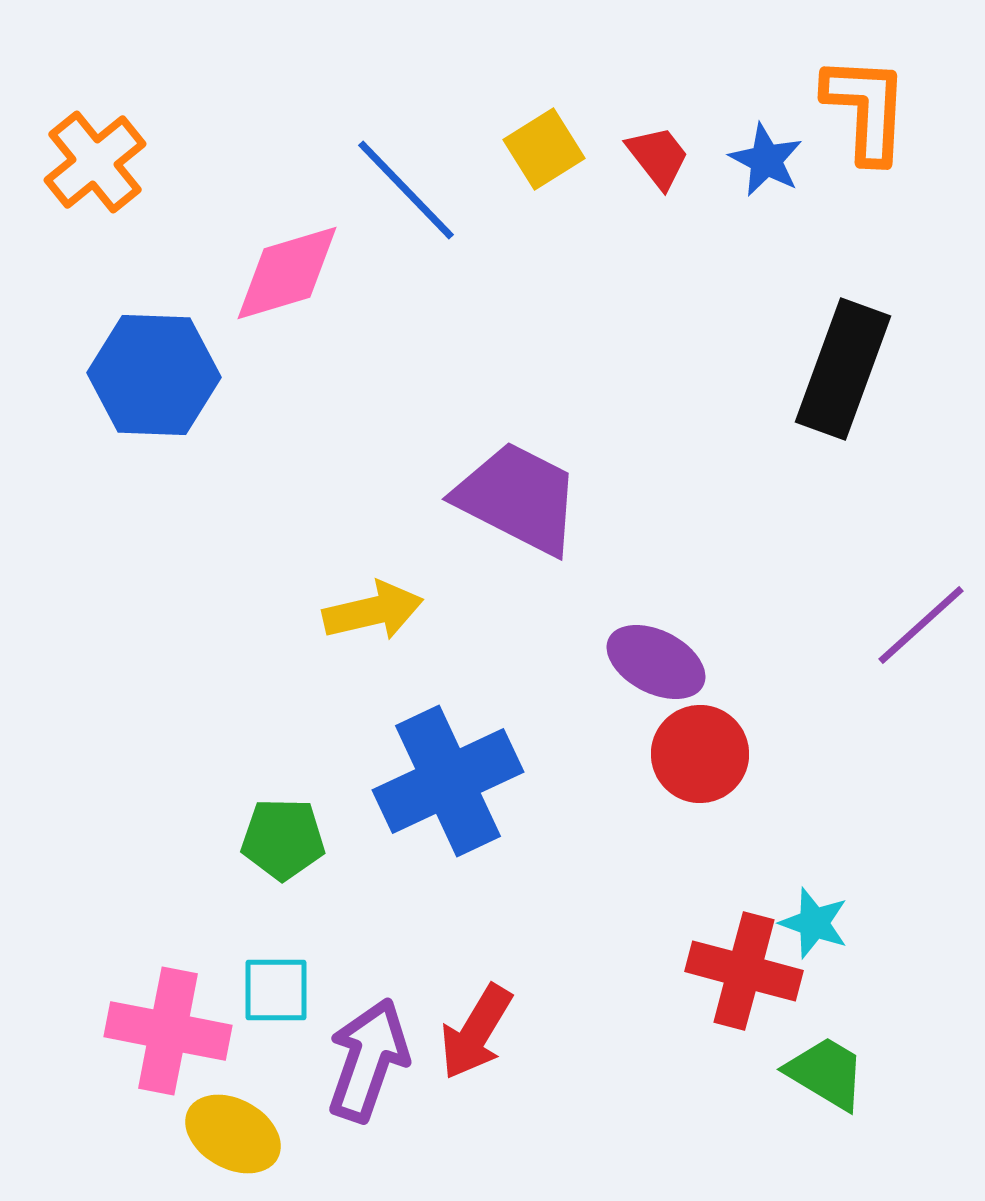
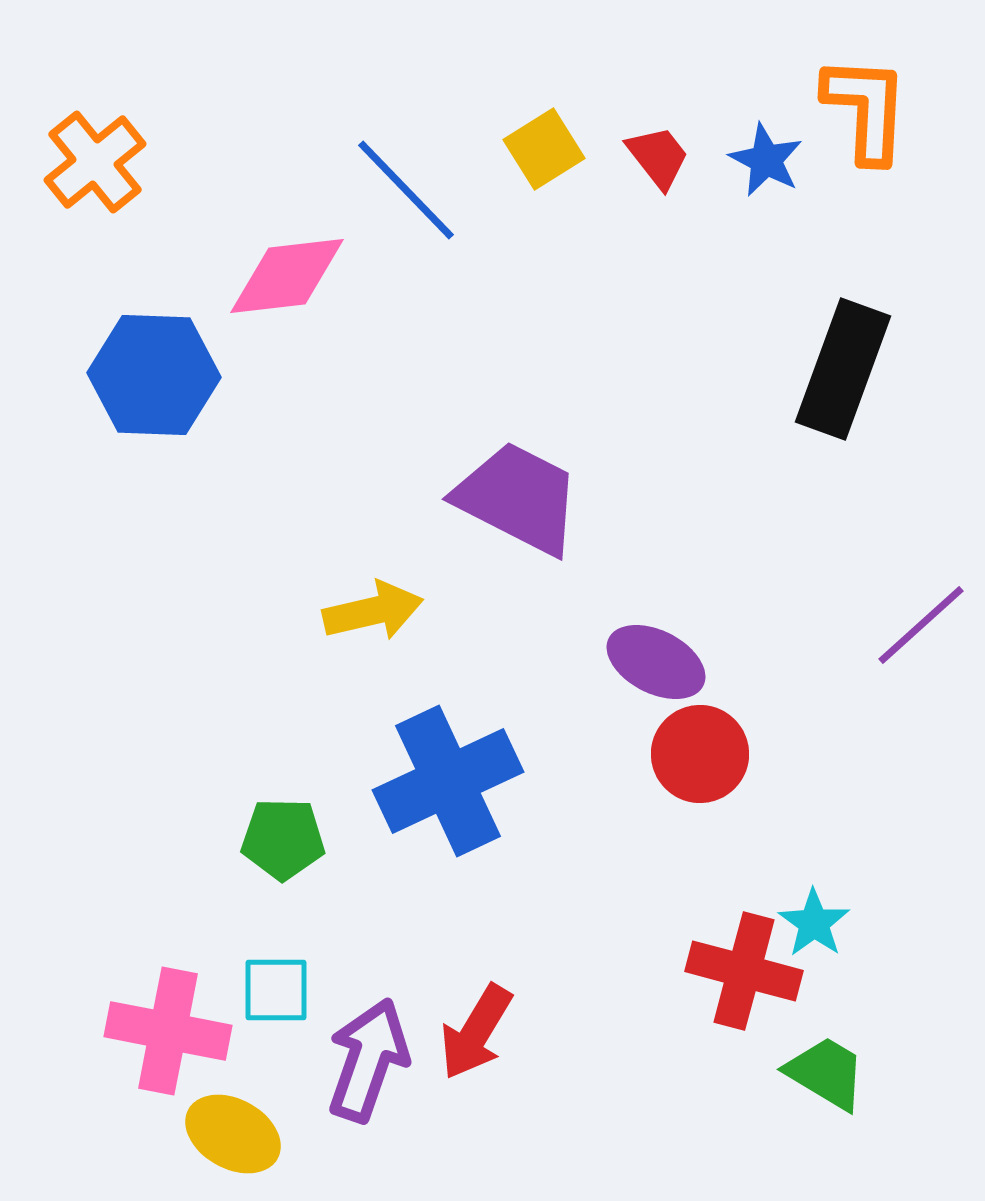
pink diamond: moved 3 px down; rotated 10 degrees clockwise
cyan star: rotated 16 degrees clockwise
